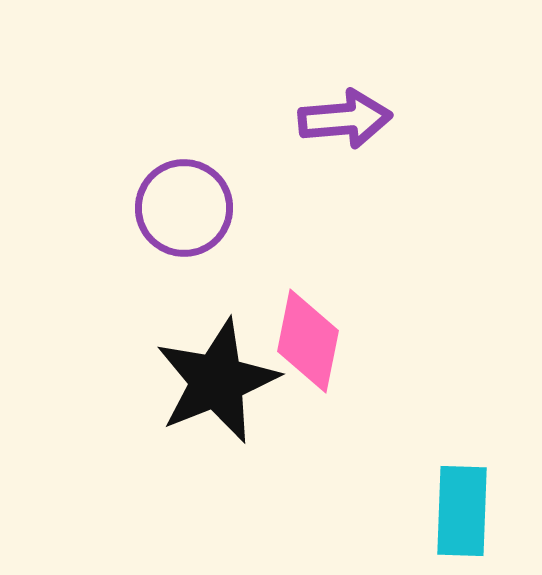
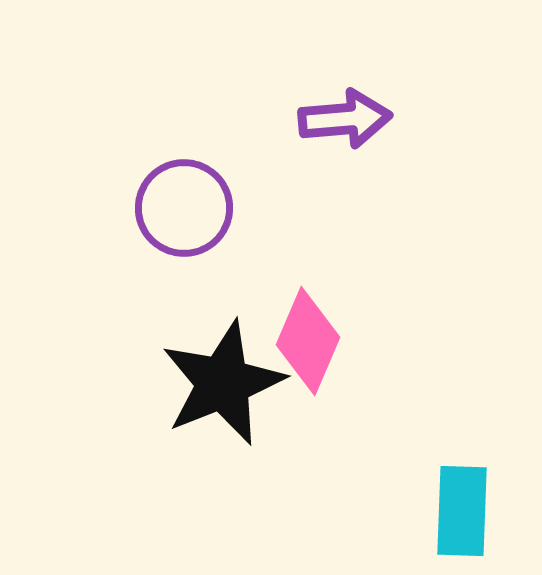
pink diamond: rotated 12 degrees clockwise
black star: moved 6 px right, 2 px down
